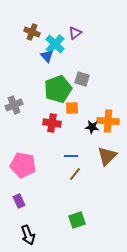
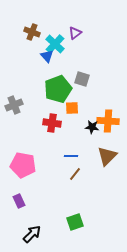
green square: moved 2 px left, 2 px down
black arrow: moved 4 px right, 1 px up; rotated 114 degrees counterclockwise
